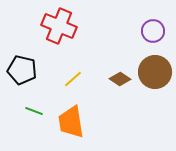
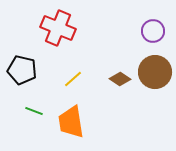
red cross: moved 1 px left, 2 px down
